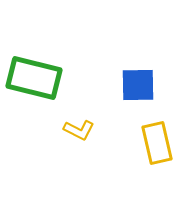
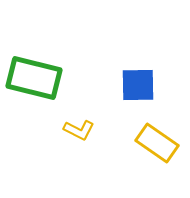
yellow rectangle: rotated 42 degrees counterclockwise
